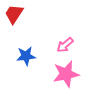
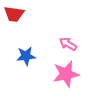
red trapezoid: rotated 115 degrees counterclockwise
pink arrow: moved 3 px right, 1 px up; rotated 72 degrees clockwise
